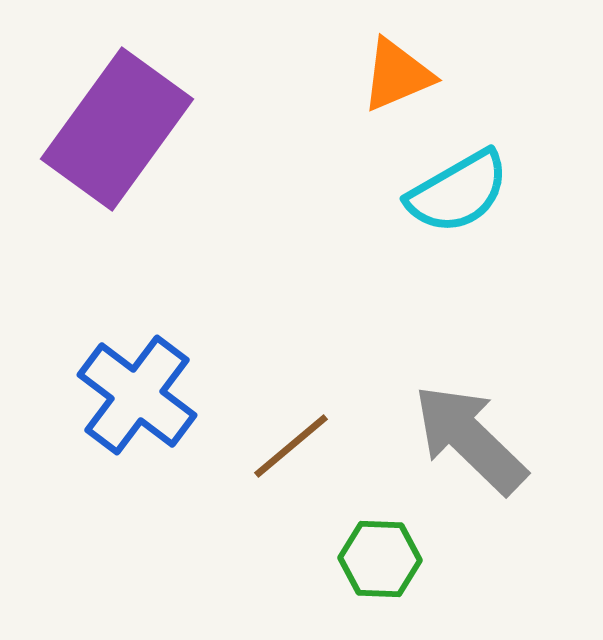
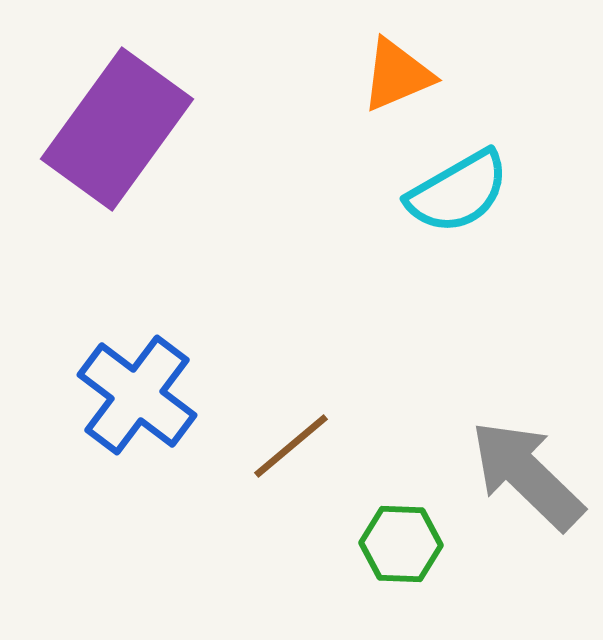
gray arrow: moved 57 px right, 36 px down
green hexagon: moved 21 px right, 15 px up
